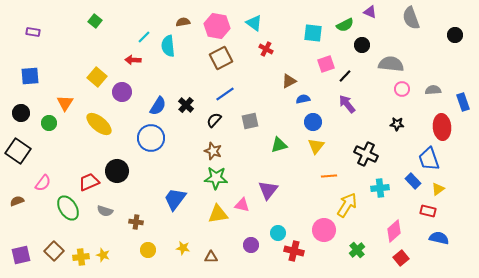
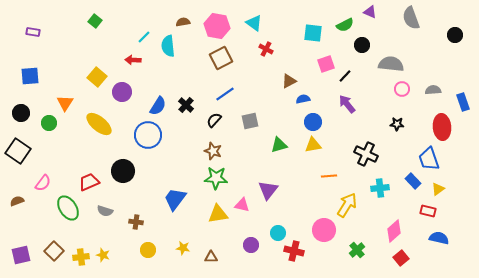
blue circle at (151, 138): moved 3 px left, 3 px up
yellow triangle at (316, 146): moved 3 px left, 1 px up; rotated 42 degrees clockwise
black circle at (117, 171): moved 6 px right
